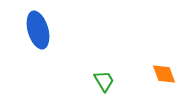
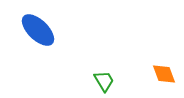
blue ellipse: rotated 30 degrees counterclockwise
